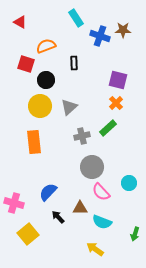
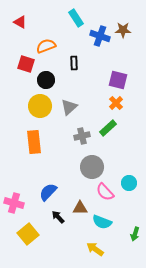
pink semicircle: moved 4 px right
